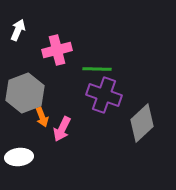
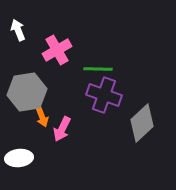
white arrow: rotated 45 degrees counterclockwise
pink cross: rotated 16 degrees counterclockwise
green line: moved 1 px right
gray hexagon: moved 2 px right, 1 px up; rotated 12 degrees clockwise
white ellipse: moved 1 px down
